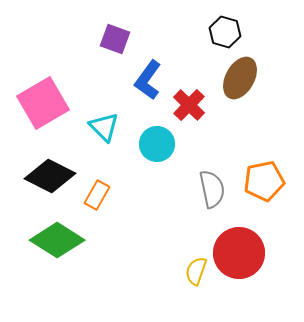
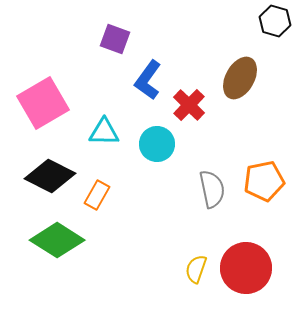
black hexagon: moved 50 px right, 11 px up
cyan triangle: moved 5 px down; rotated 44 degrees counterclockwise
red circle: moved 7 px right, 15 px down
yellow semicircle: moved 2 px up
